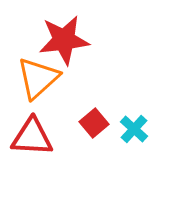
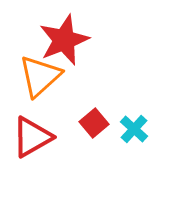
red star: rotated 15 degrees counterclockwise
orange triangle: moved 2 px right, 2 px up
red triangle: rotated 33 degrees counterclockwise
